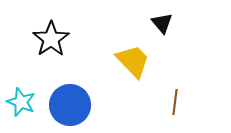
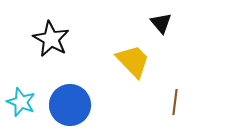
black triangle: moved 1 px left
black star: rotated 9 degrees counterclockwise
